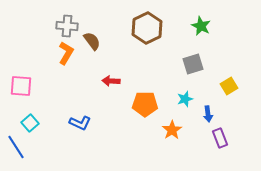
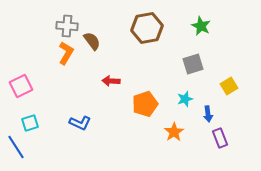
brown hexagon: rotated 16 degrees clockwise
pink square: rotated 30 degrees counterclockwise
orange pentagon: rotated 20 degrees counterclockwise
cyan square: rotated 24 degrees clockwise
orange star: moved 2 px right, 2 px down
